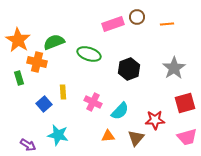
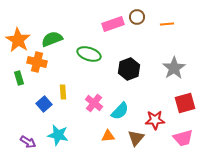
green semicircle: moved 2 px left, 3 px up
pink cross: moved 1 px right, 1 px down; rotated 12 degrees clockwise
pink trapezoid: moved 4 px left, 1 px down
purple arrow: moved 3 px up
